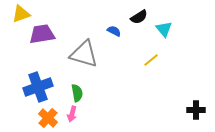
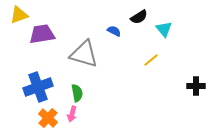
yellow triangle: moved 2 px left, 1 px down
black cross: moved 24 px up
